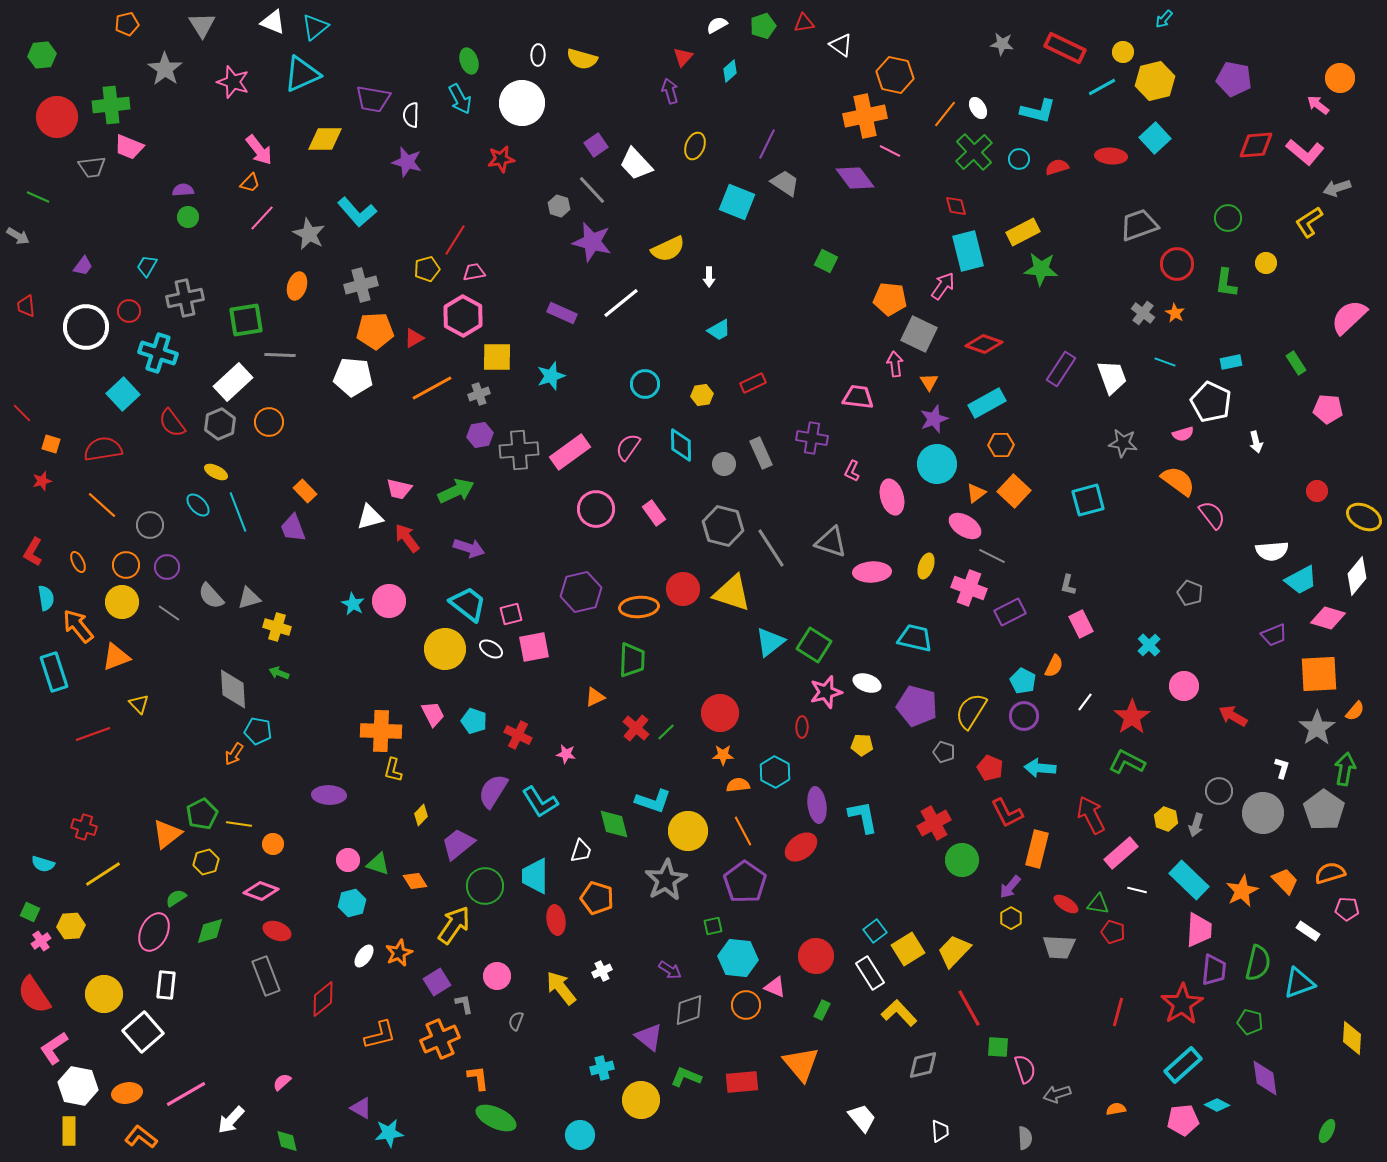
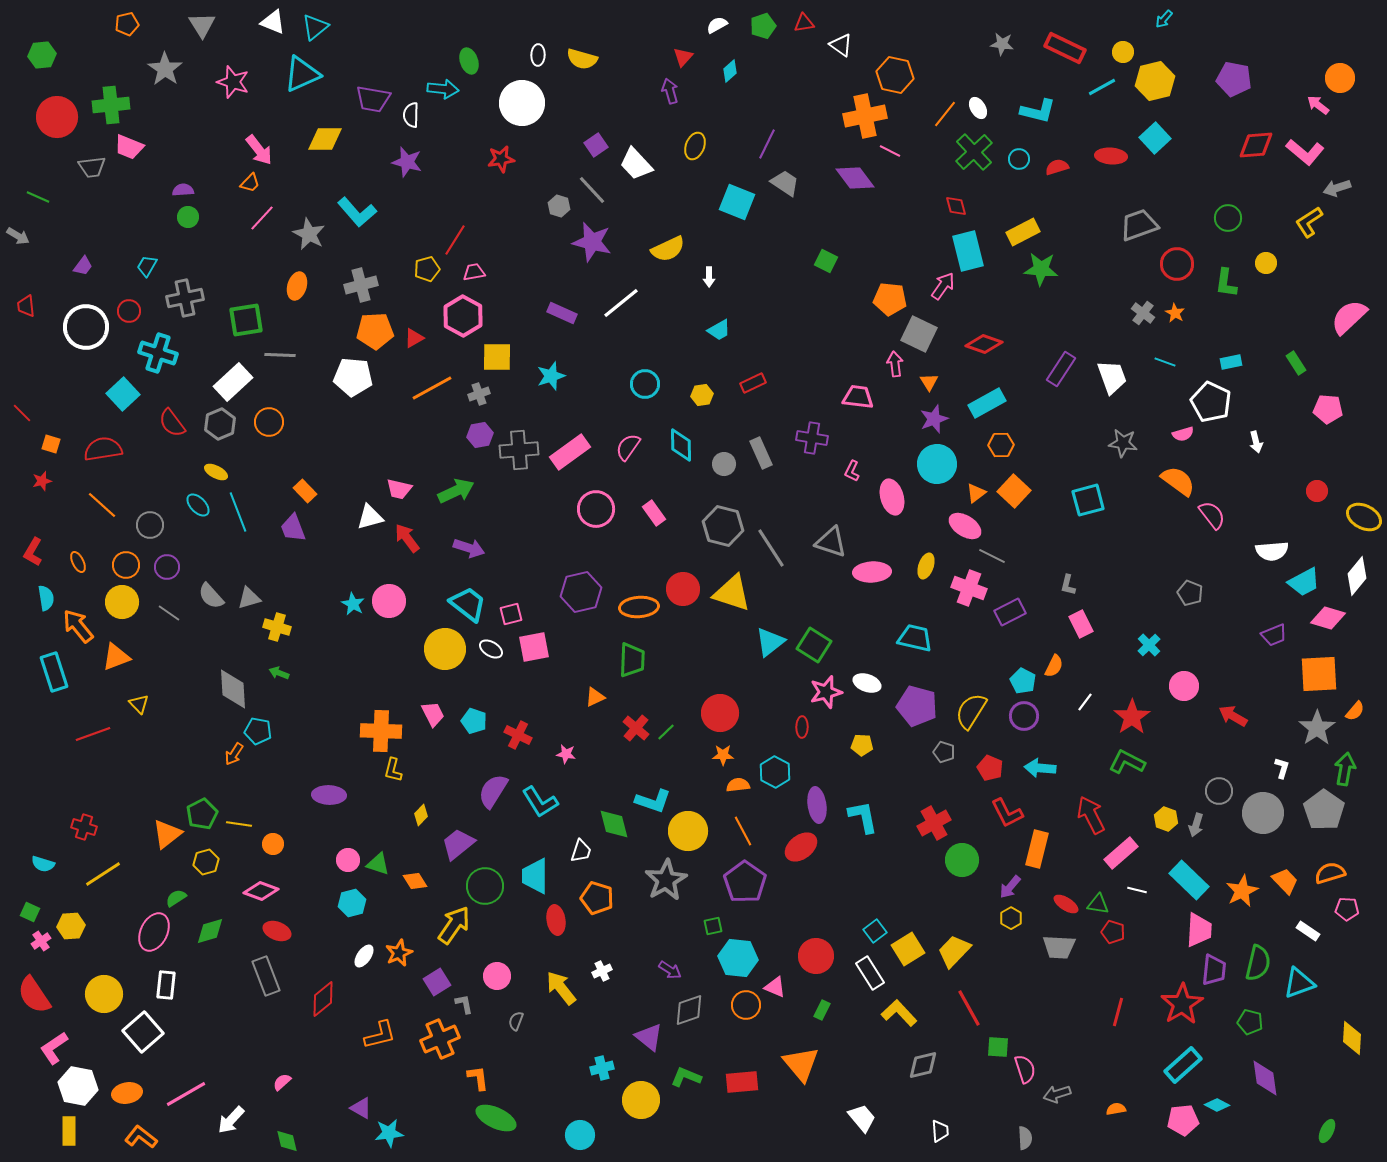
cyan arrow at (460, 99): moved 17 px left, 10 px up; rotated 56 degrees counterclockwise
cyan trapezoid at (1301, 580): moved 3 px right, 2 px down
